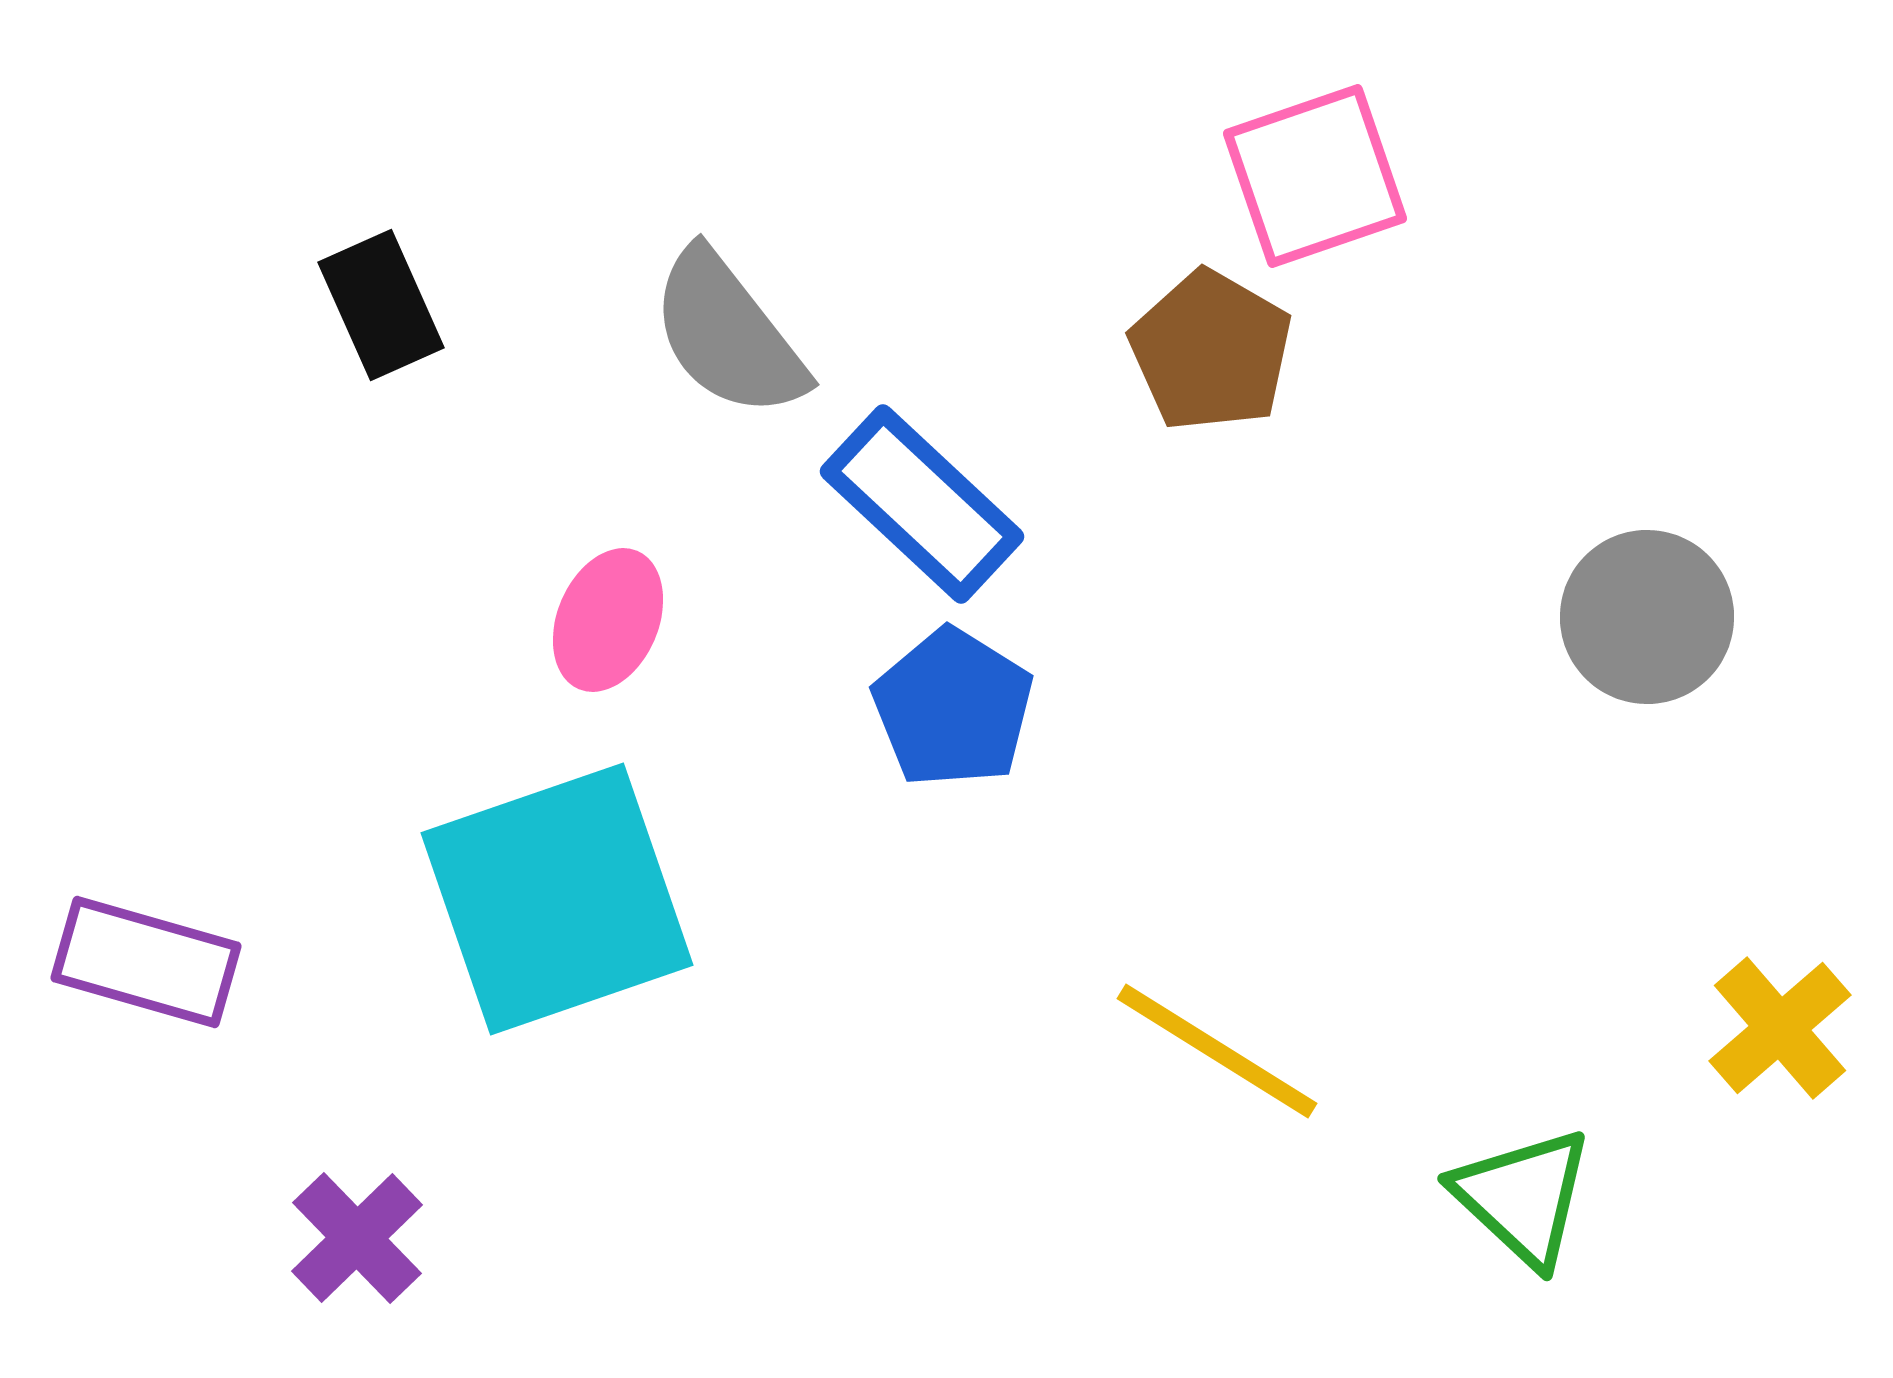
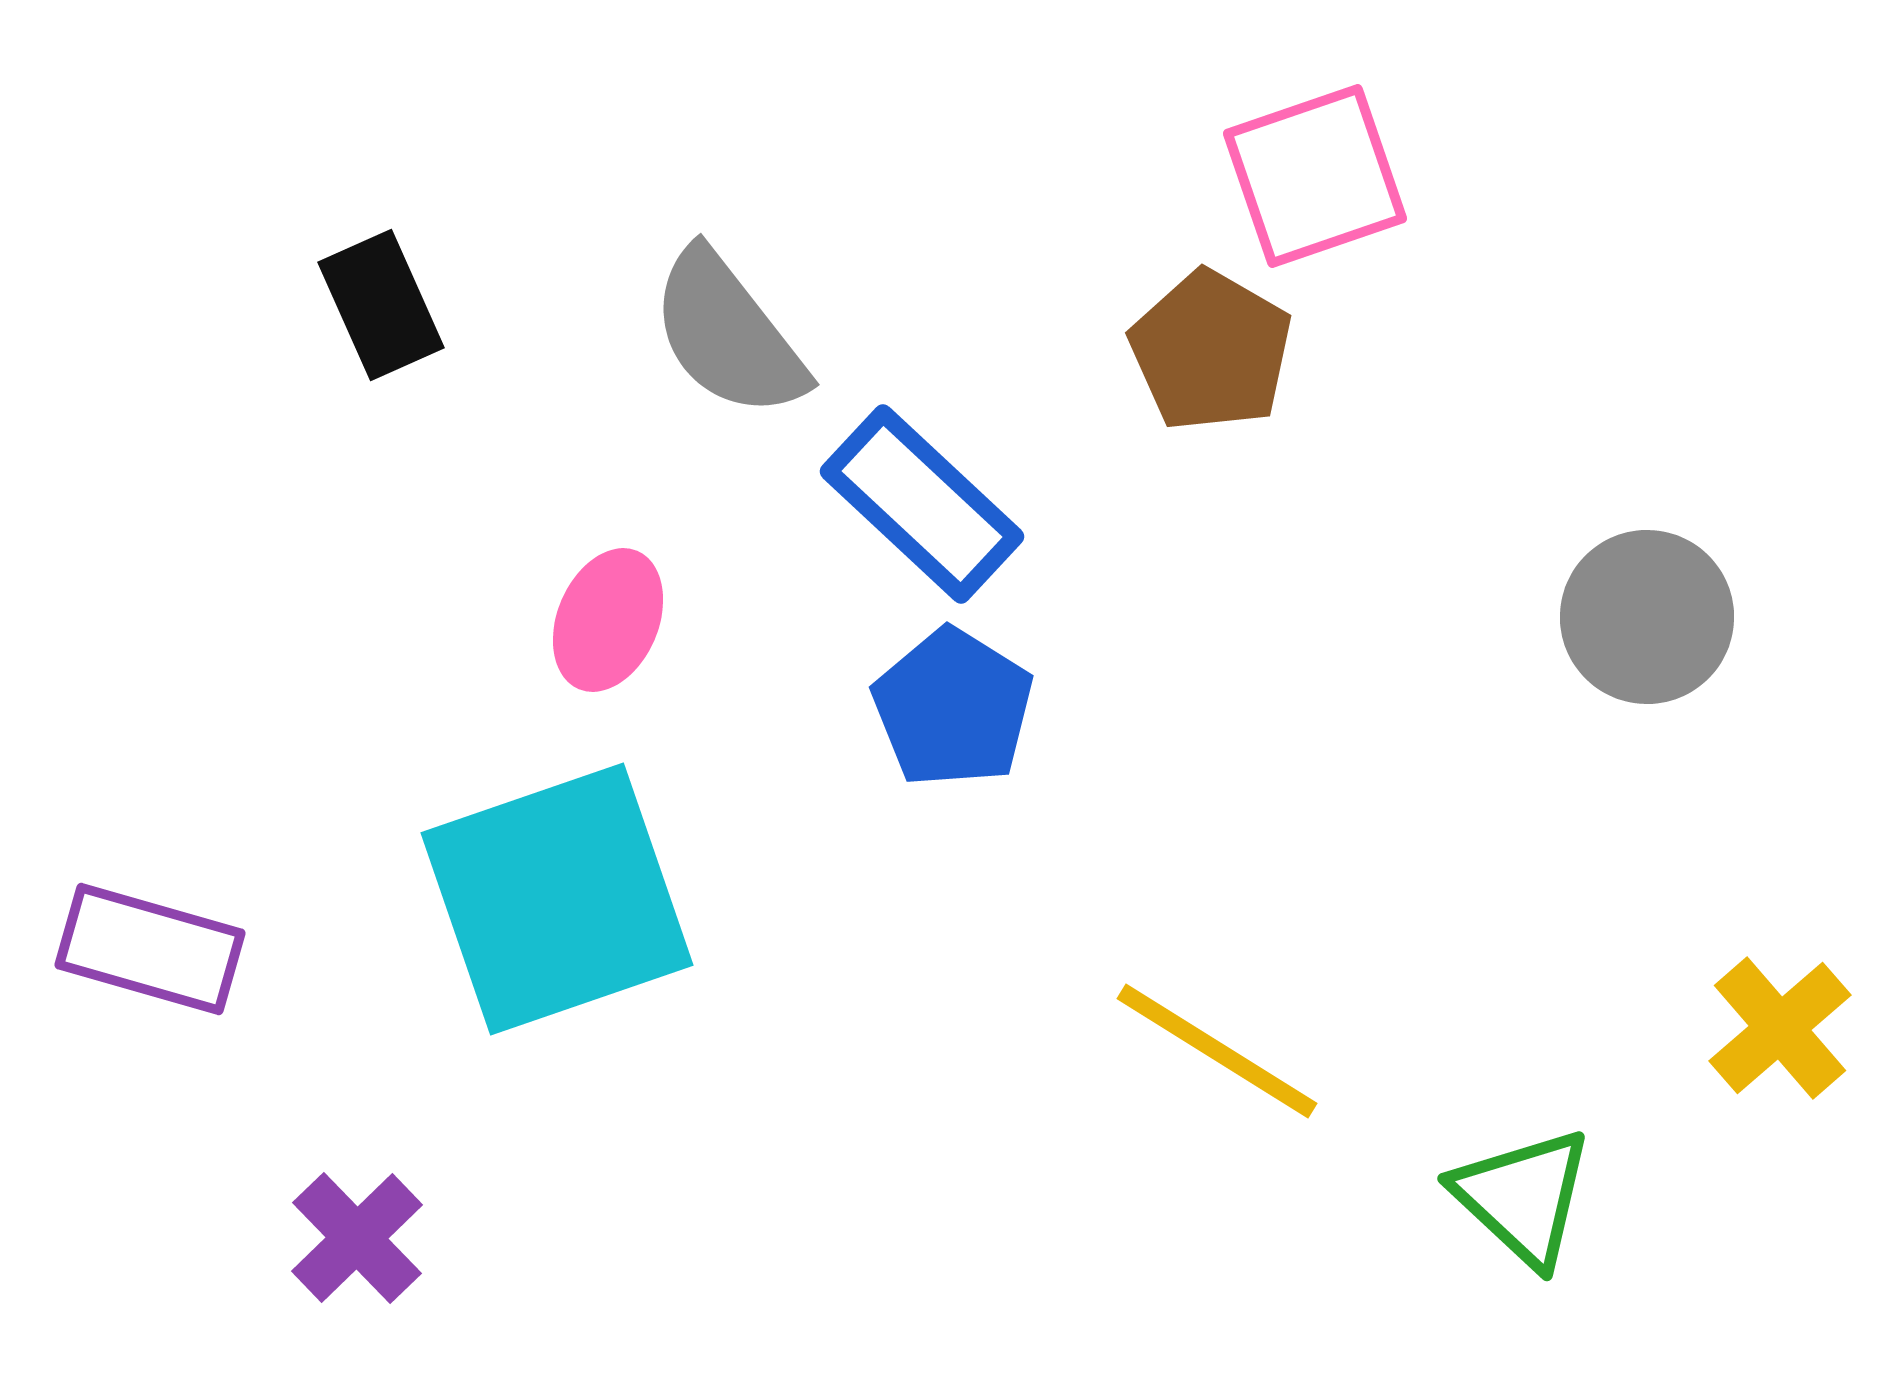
purple rectangle: moved 4 px right, 13 px up
